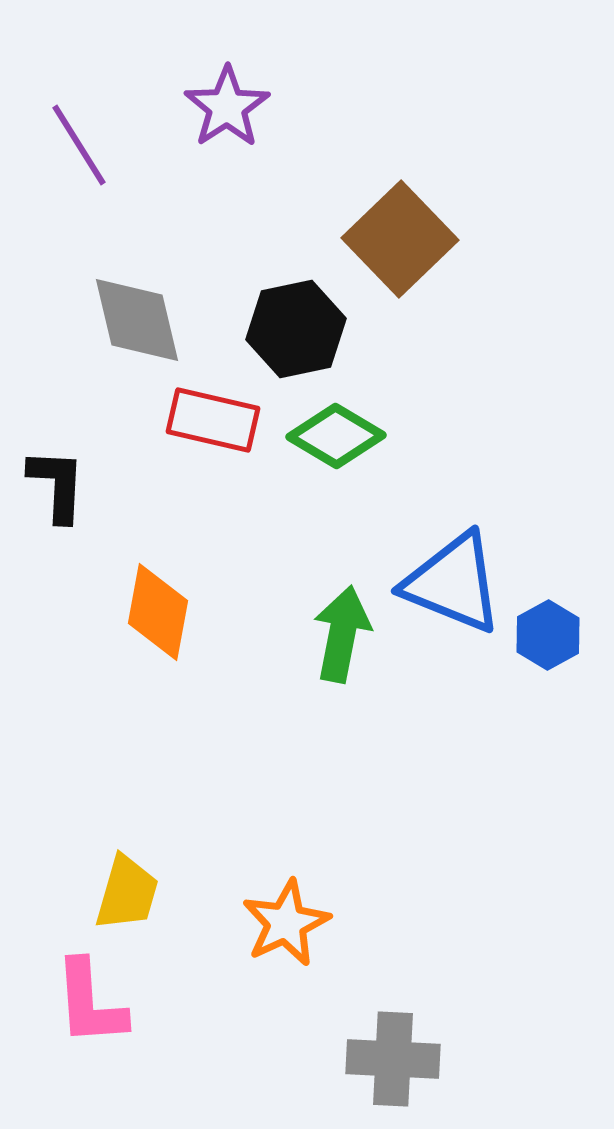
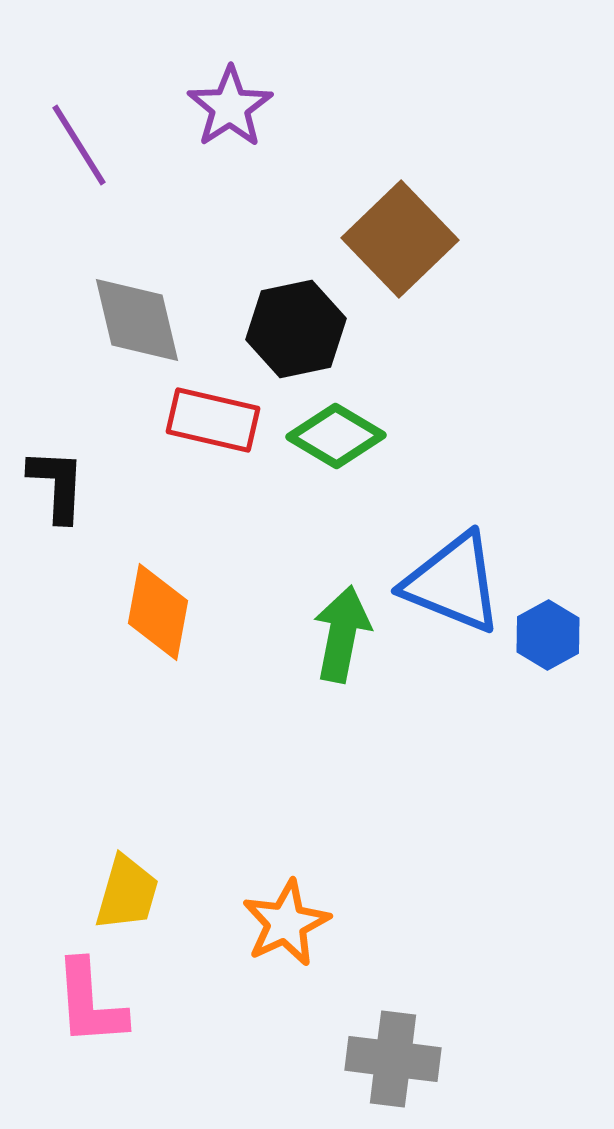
purple star: moved 3 px right
gray cross: rotated 4 degrees clockwise
